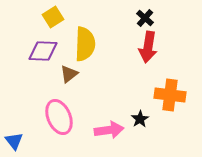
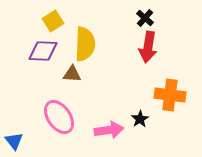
yellow square: moved 4 px down
brown triangle: moved 3 px right; rotated 42 degrees clockwise
pink ellipse: rotated 12 degrees counterclockwise
